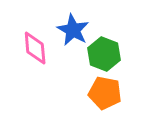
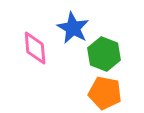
blue star: moved 2 px up
